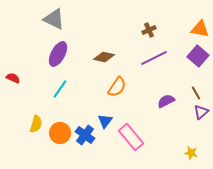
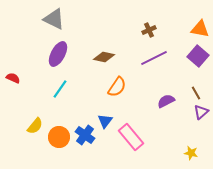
yellow semicircle: moved 1 px left, 2 px down; rotated 24 degrees clockwise
orange circle: moved 1 px left, 4 px down
